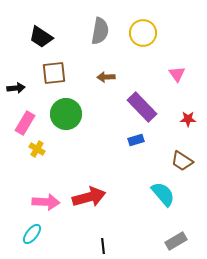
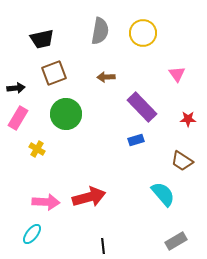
black trapezoid: moved 1 px right, 2 px down; rotated 45 degrees counterclockwise
brown square: rotated 15 degrees counterclockwise
pink rectangle: moved 7 px left, 5 px up
